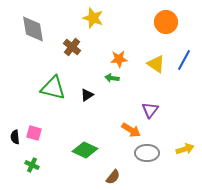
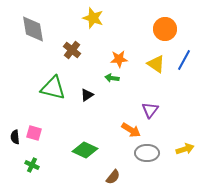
orange circle: moved 1 px left, 7 px down
brown cross: moved 3 px down
